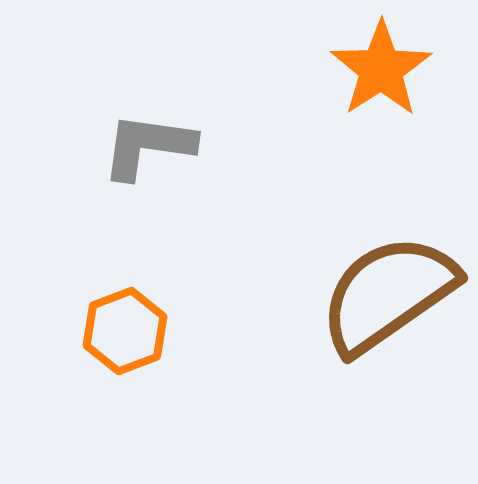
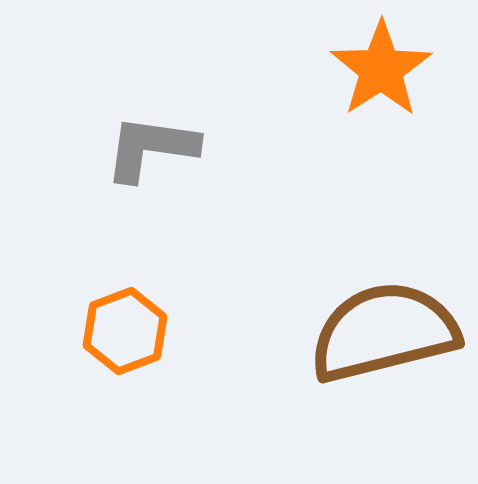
gray L-shape: moved 3 px right, 2 px down
brown semicircle: moved 4 px left, 38 px down; rotated 21 degrees clockwise
